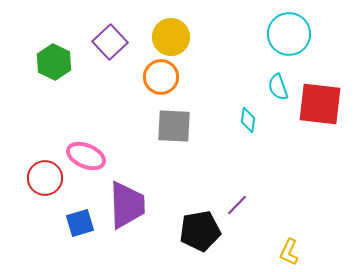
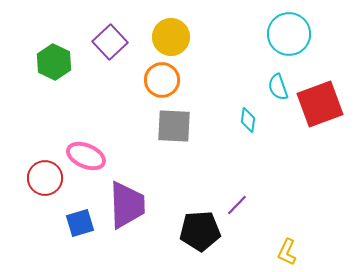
orange circle: moved 1 px right, 3 px down
red square: rotated 27 degrees counterclockwise
black pentagon: rotated 6 degrees clockwise
yellow L-shape: moved 2 px left
